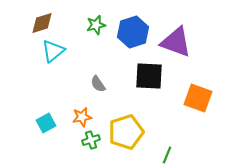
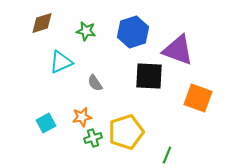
green star: moved 10 px left, 6 px down; rotated 24 degrees clockwise
purple triangle: moved 2 px right, 8 px down
cyan triangle: moved 8 px right, 11 px down; rotated 15 degrees clockwise
gray semicircle: moved 3 px left, 1 px up
green cross: moved 2 px right, 2 px up
